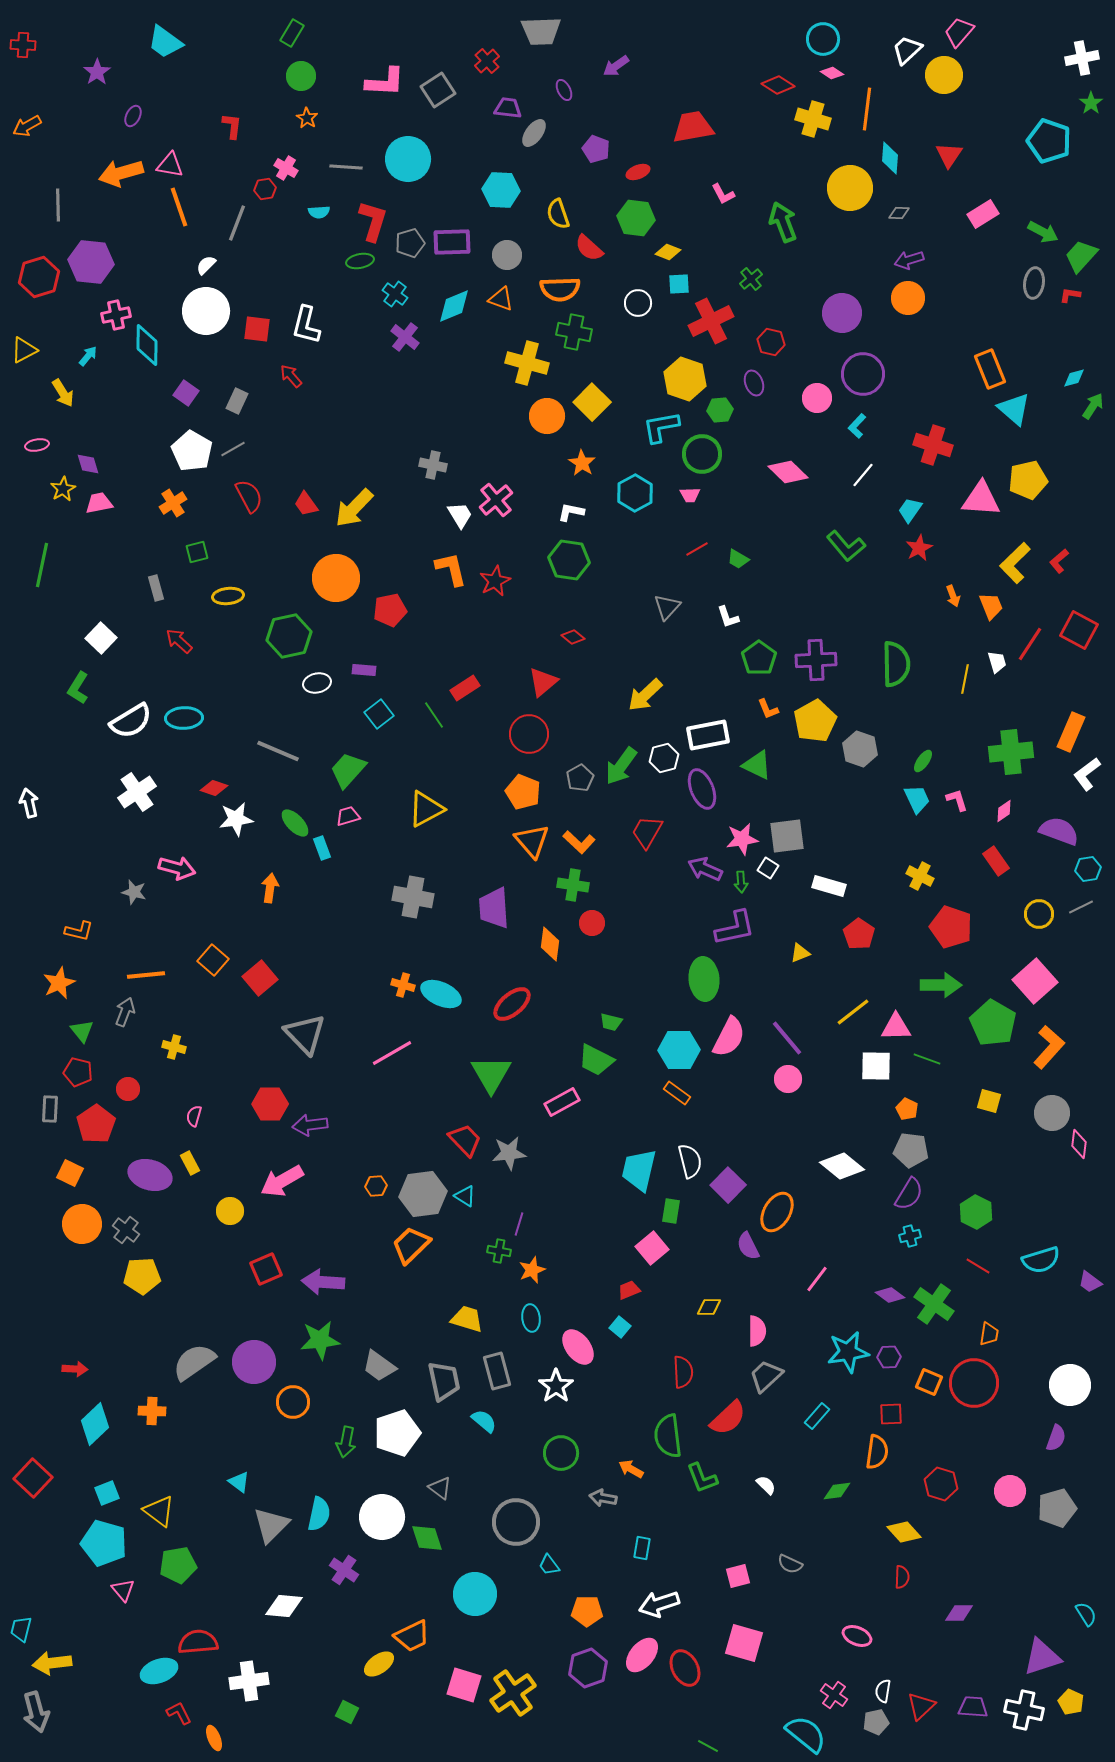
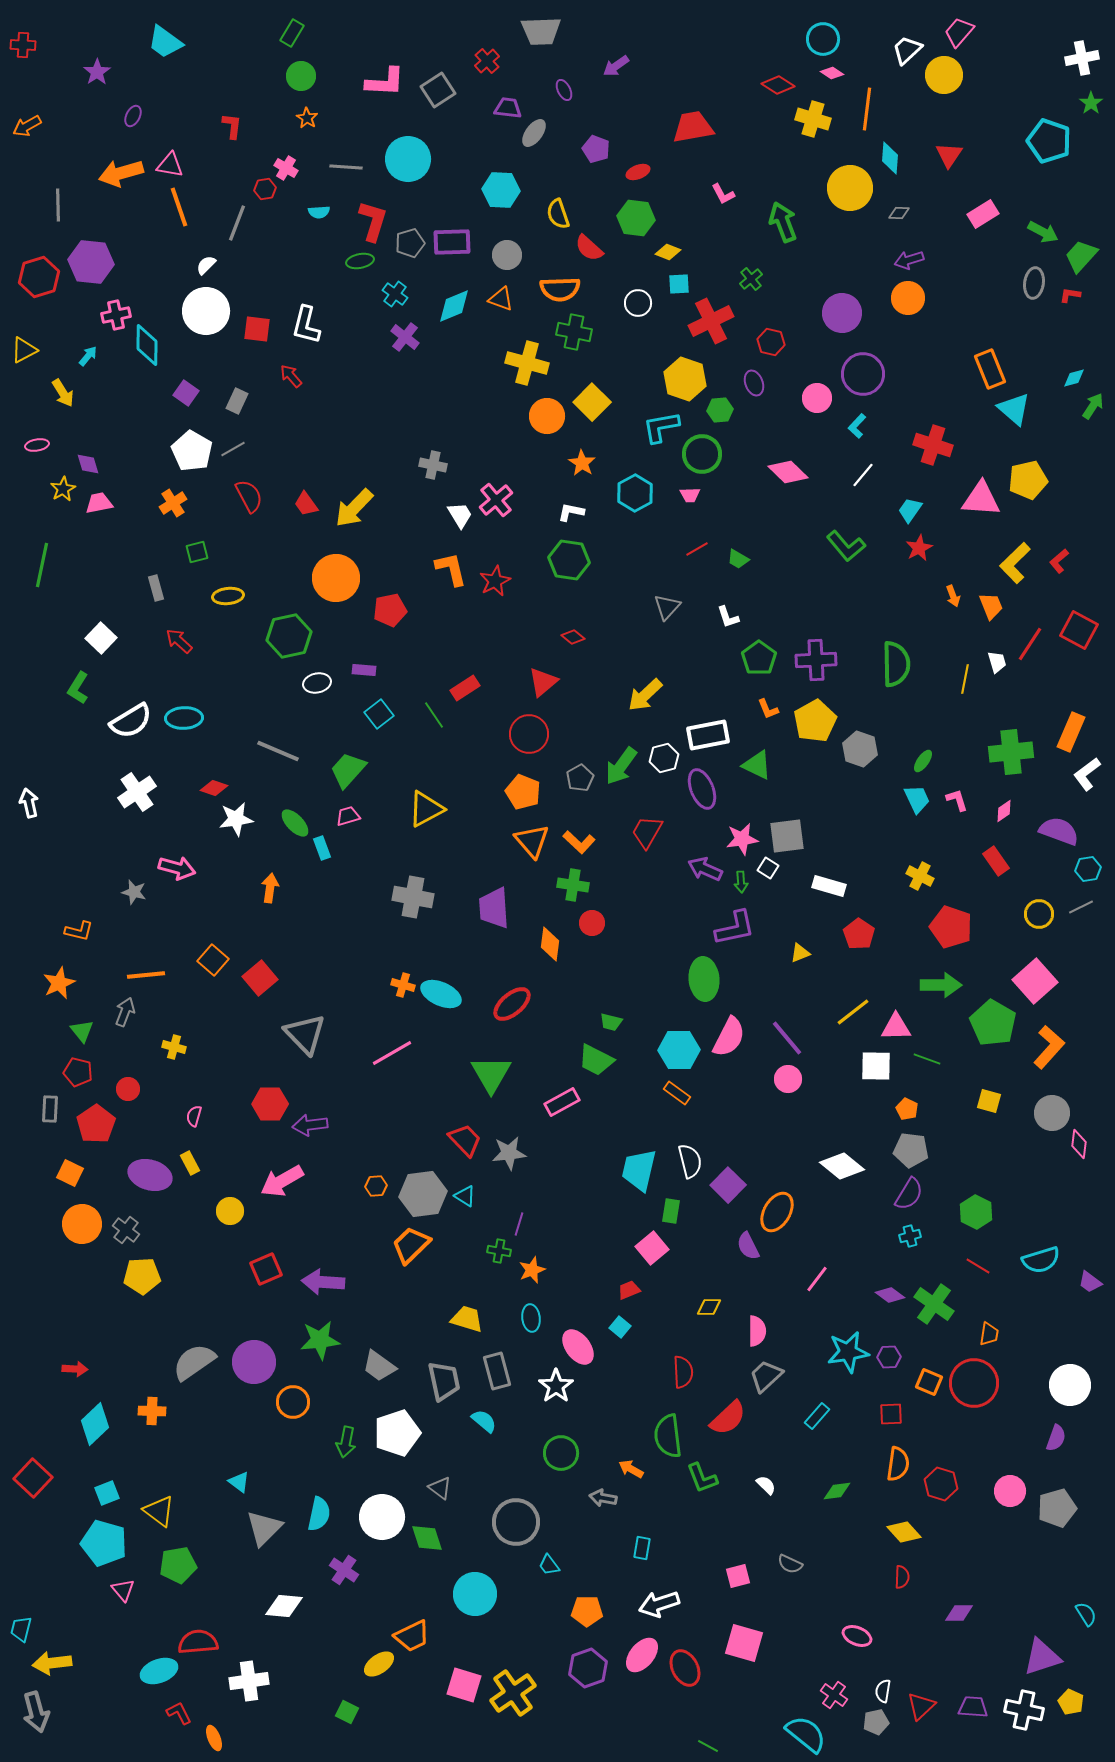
orange semicircle at (877, 1452): moved 21 px right, 12 px down
gray triangle at (271, 1525): moved 7 px left, 3 px down
